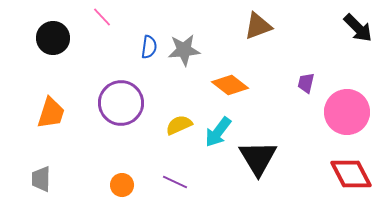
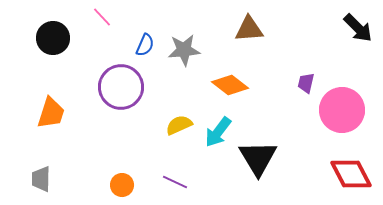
brown triangle: moved 9 px left, 3 px down; rotated 16 degrees clockwise
blue semicircle: moved 4 px left, 2 px up; rotated 15 degrees clockwise
purple circle: moved 16 px up
pink circle: moved 5 px left, 2 px up
